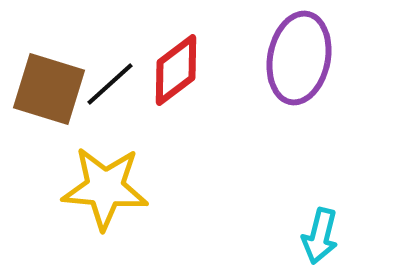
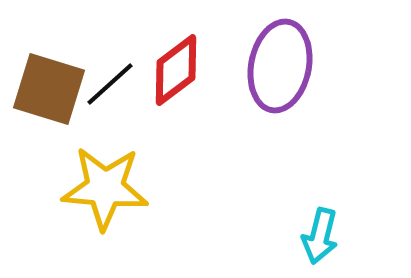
purple ellipse: moved 19 px left, 8 px down
